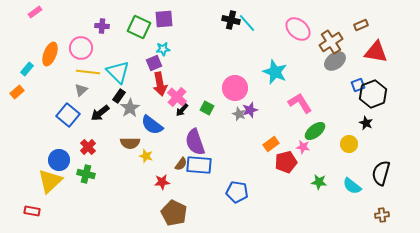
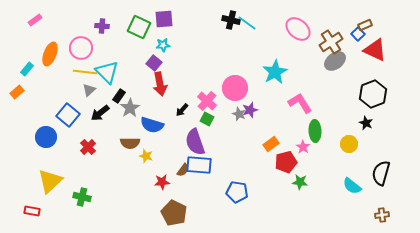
pink rectangle at (35, 12): moved 8 px down
cyan line at (247, 23): rotated 12 degrees counterclockwise
brown rectangle at (361, 25): moved 4 px right
cyan star at (163, 49): moved 4 px up
red triangle at (376, 52): moved 1 px left, 2 px up; rotated 15 degrees clockwise
purple square at (154, 63): rotated 28 degrees counterclockwise
yellow line at (88, 72): moved 3 px left
cyan triangle at (118, 72): moved 11 px left
cyan star at (275, 72): rotated 20 degrees clockwise
blue square at (358, 85): moved 51 px up; rotated 24 degrees counterclockwise
gray triangle at (81, 90): moved 8 px right
pink cross at (177, 97): moved 30 px right, 4 px down
green square at (207, 108): moved 11 px down
blue semicircle at (152, 125): rotated 20 degrees counterclockwise
green ellipse at (315, 131): rotated 55 degrees counterclockwise
pink star at (303, 147): rotated 24 degrees clockwise
blue circle at (59, 160): moved 13 px left, 23 px up
brown semicircle at (181, 164): moved 2 px right, 6 px down
green cross at (86, 174): moved 4 px left, 23 px down
green star at (319, 182): moved 19 px left
